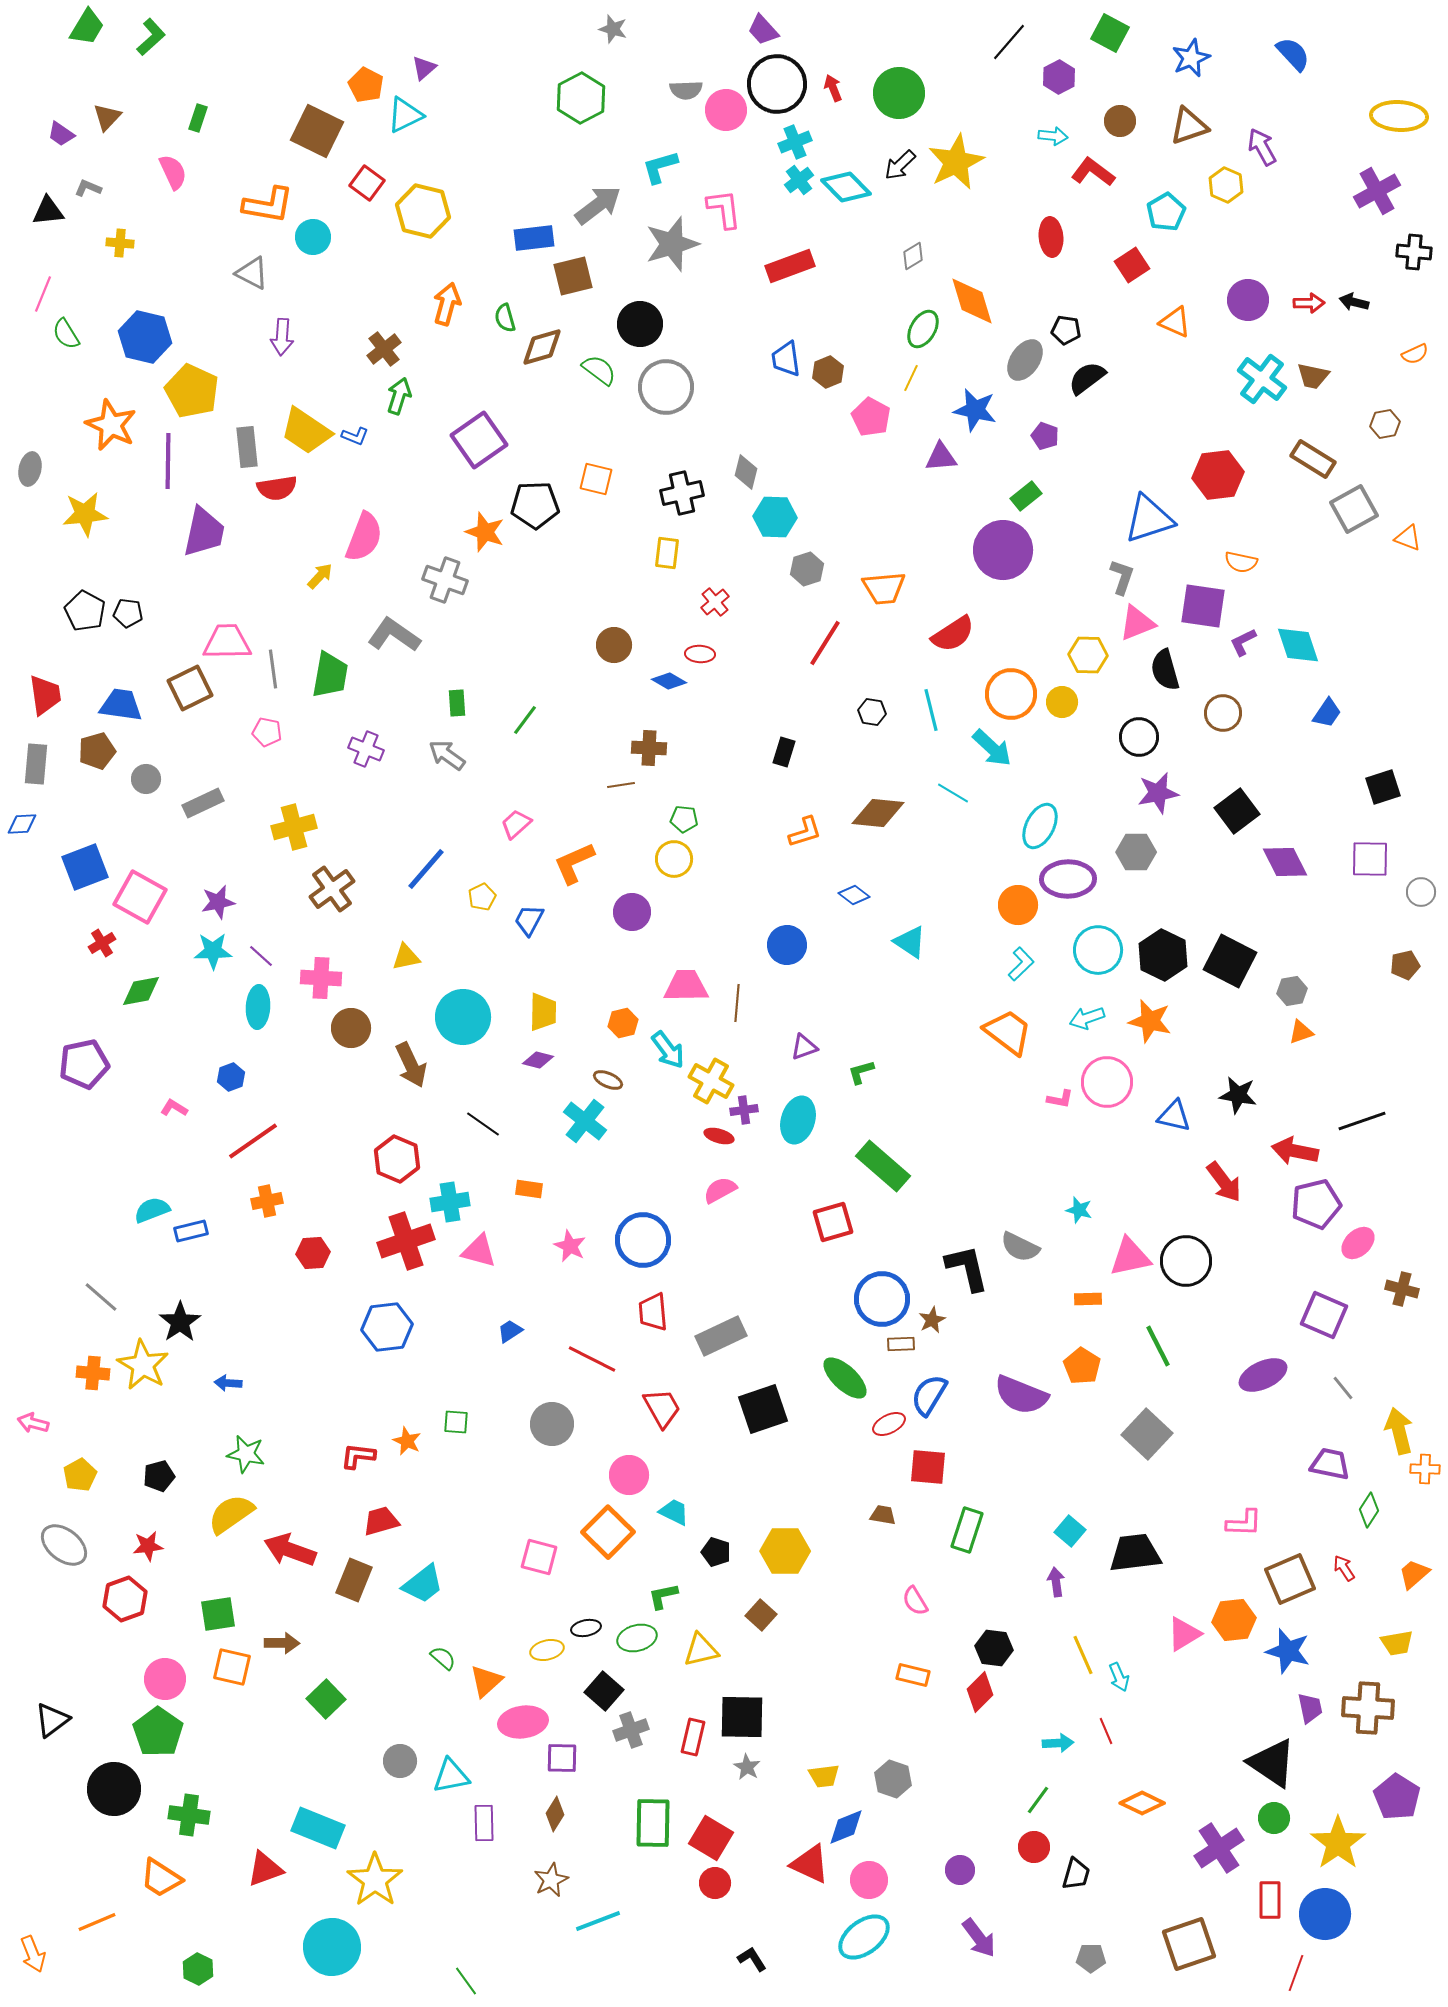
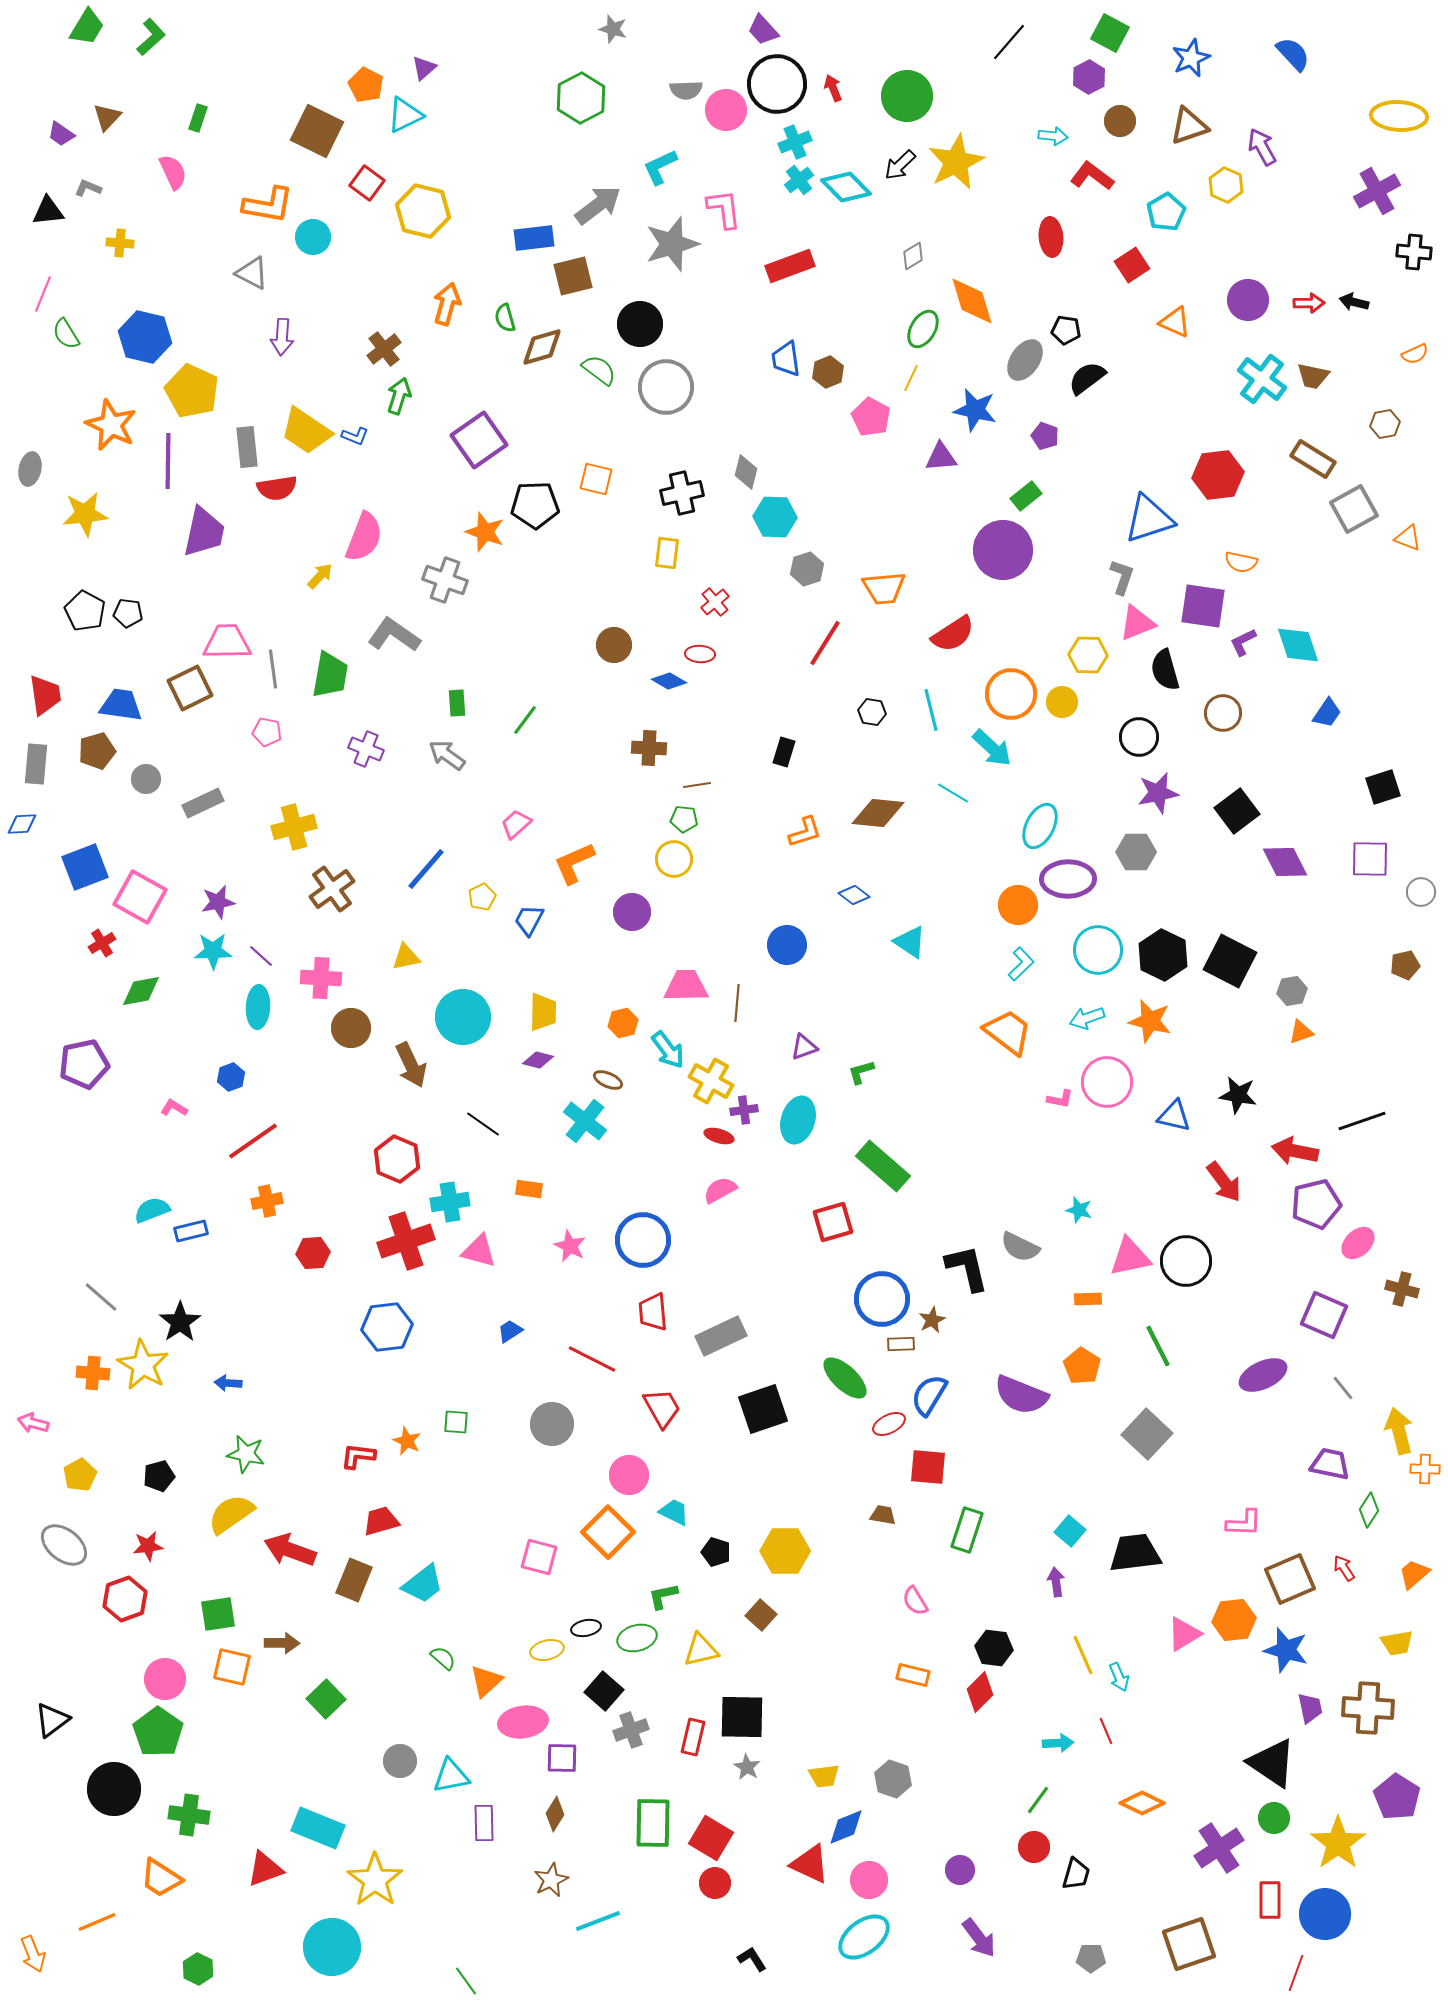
purple hexagon at (1059, 77): moved 30 px right
green circle at (899, 93): moved 8 px right, 3 px down
cyan L-shape at (660, 167): rotated 9 degrees counterclockwise
red L-shape at (1093, 172): moved 1 px left, 4 px down
brown line at (621, 785): moved 76 px right
blue star at (1288, 1651): moved 2 px left, 1 px up
